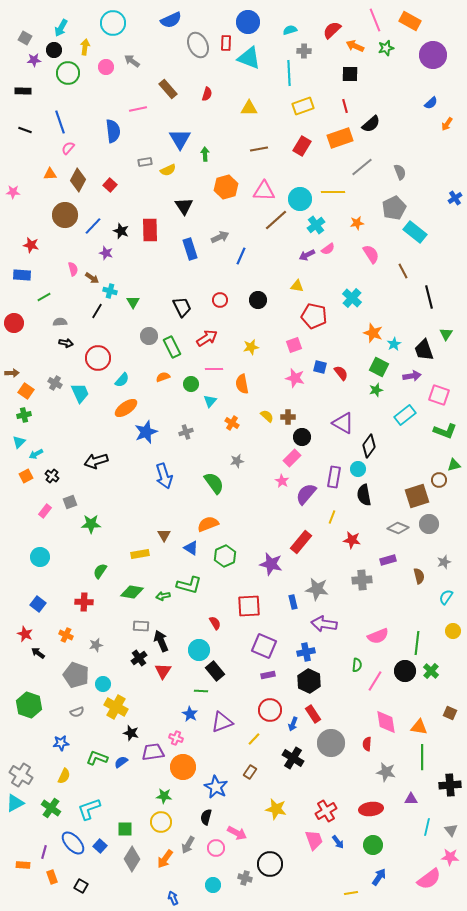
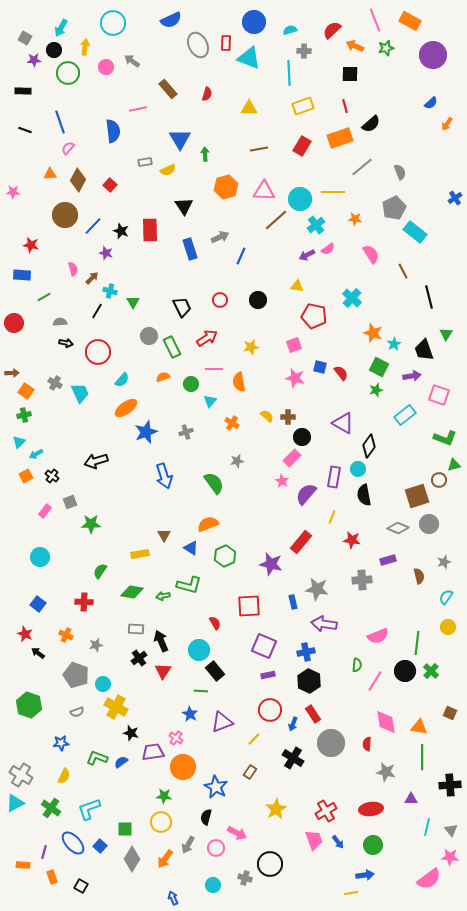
blue circle at (248, 22): moved 6 px right
orange star at (357, 223): moved 2 px left, 4 px up; rotated 16 degrees clockwise
brown arrow at (92, 278): rotated 80 degrees counterclockwise
red circle at (98, 358): moved 6 px up
orange semicircle at (242, 384): moved 3 px left, 2 px up
green L-shape at (445, 431): moved 7 px down
gray rectangle at (141, 626): moved 5 px left, 3 px down
yellow circle at (453, 631): moved 5 px left, 4 px up
pink cross at (176, 738): rotated 16 degrees clockwise
yellow star at (276, 809): rotated 30 degrees clockwise
blue arrow at (379, 877): moved 14 px left, 2 px up; rotated 48 degrees clockwise
